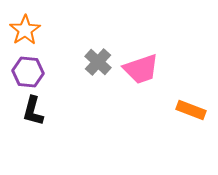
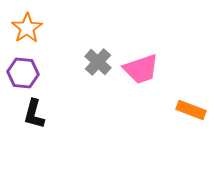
orange star: moved 2 px right, 2 px up
purple hexagon: moved 5 px left, 1 px down
black L-shape: moved 1 px right, 3 px down
